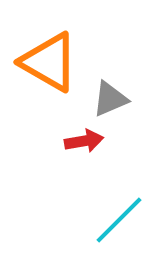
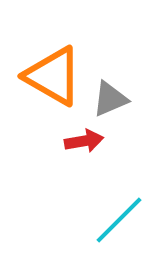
orange triangle: moved 4 px right, 14 px down
